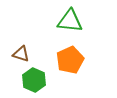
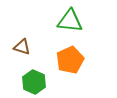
brown triangle: moved 1 px right, 7 px up
green hexagon: moved 2 px down
